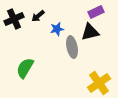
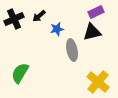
black arrow: moved 1 px right
black triangle: moved 2 px right
gray ellipse: moved 3 px down
green semicircle: moved 5 px left, 5 px down
yellow cross: moved 1 px left, 1 px up; rotated 15 degrees counterclockwise
